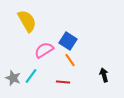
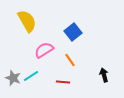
blue square: moved 5 px right, 9 px up; rotated 18 degrees clockwise
cyan line: rotated 21 degrees clockwise
